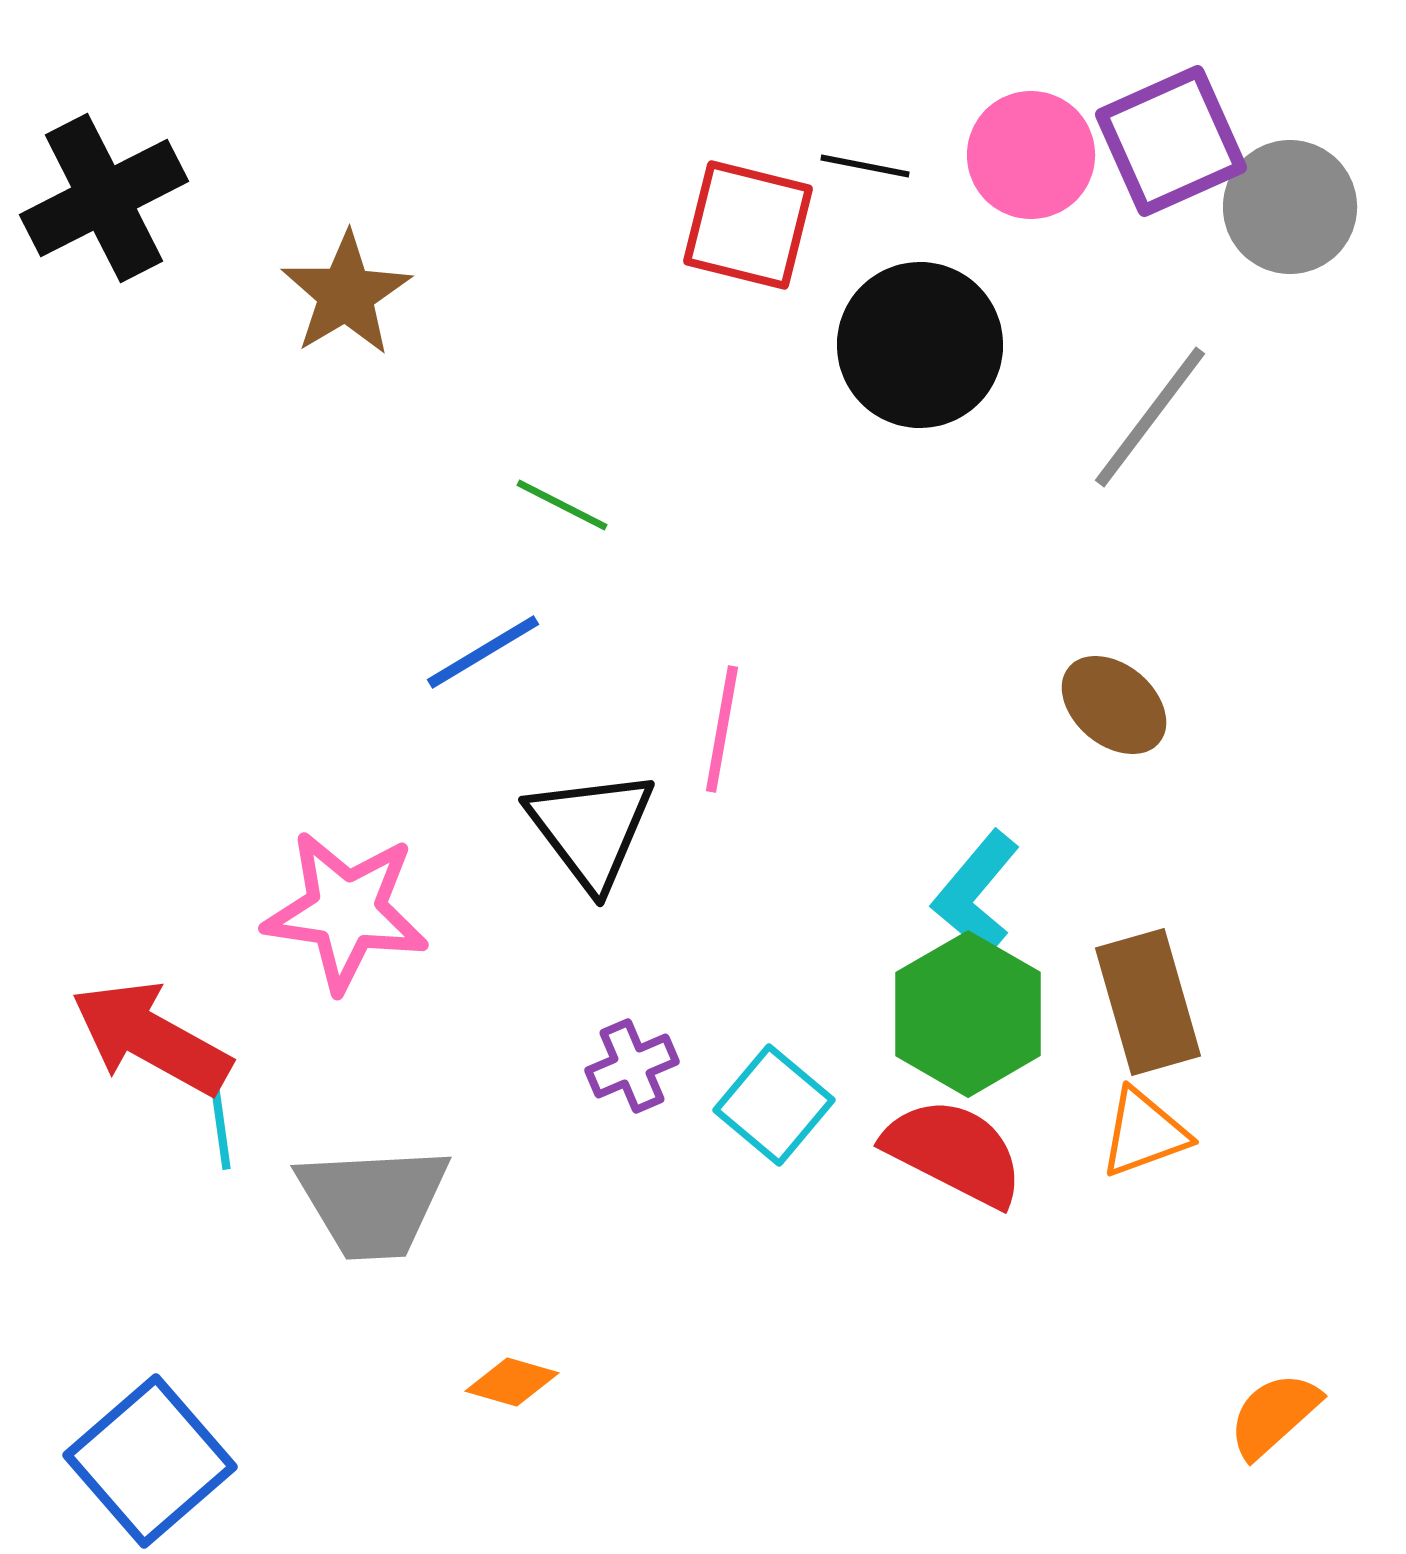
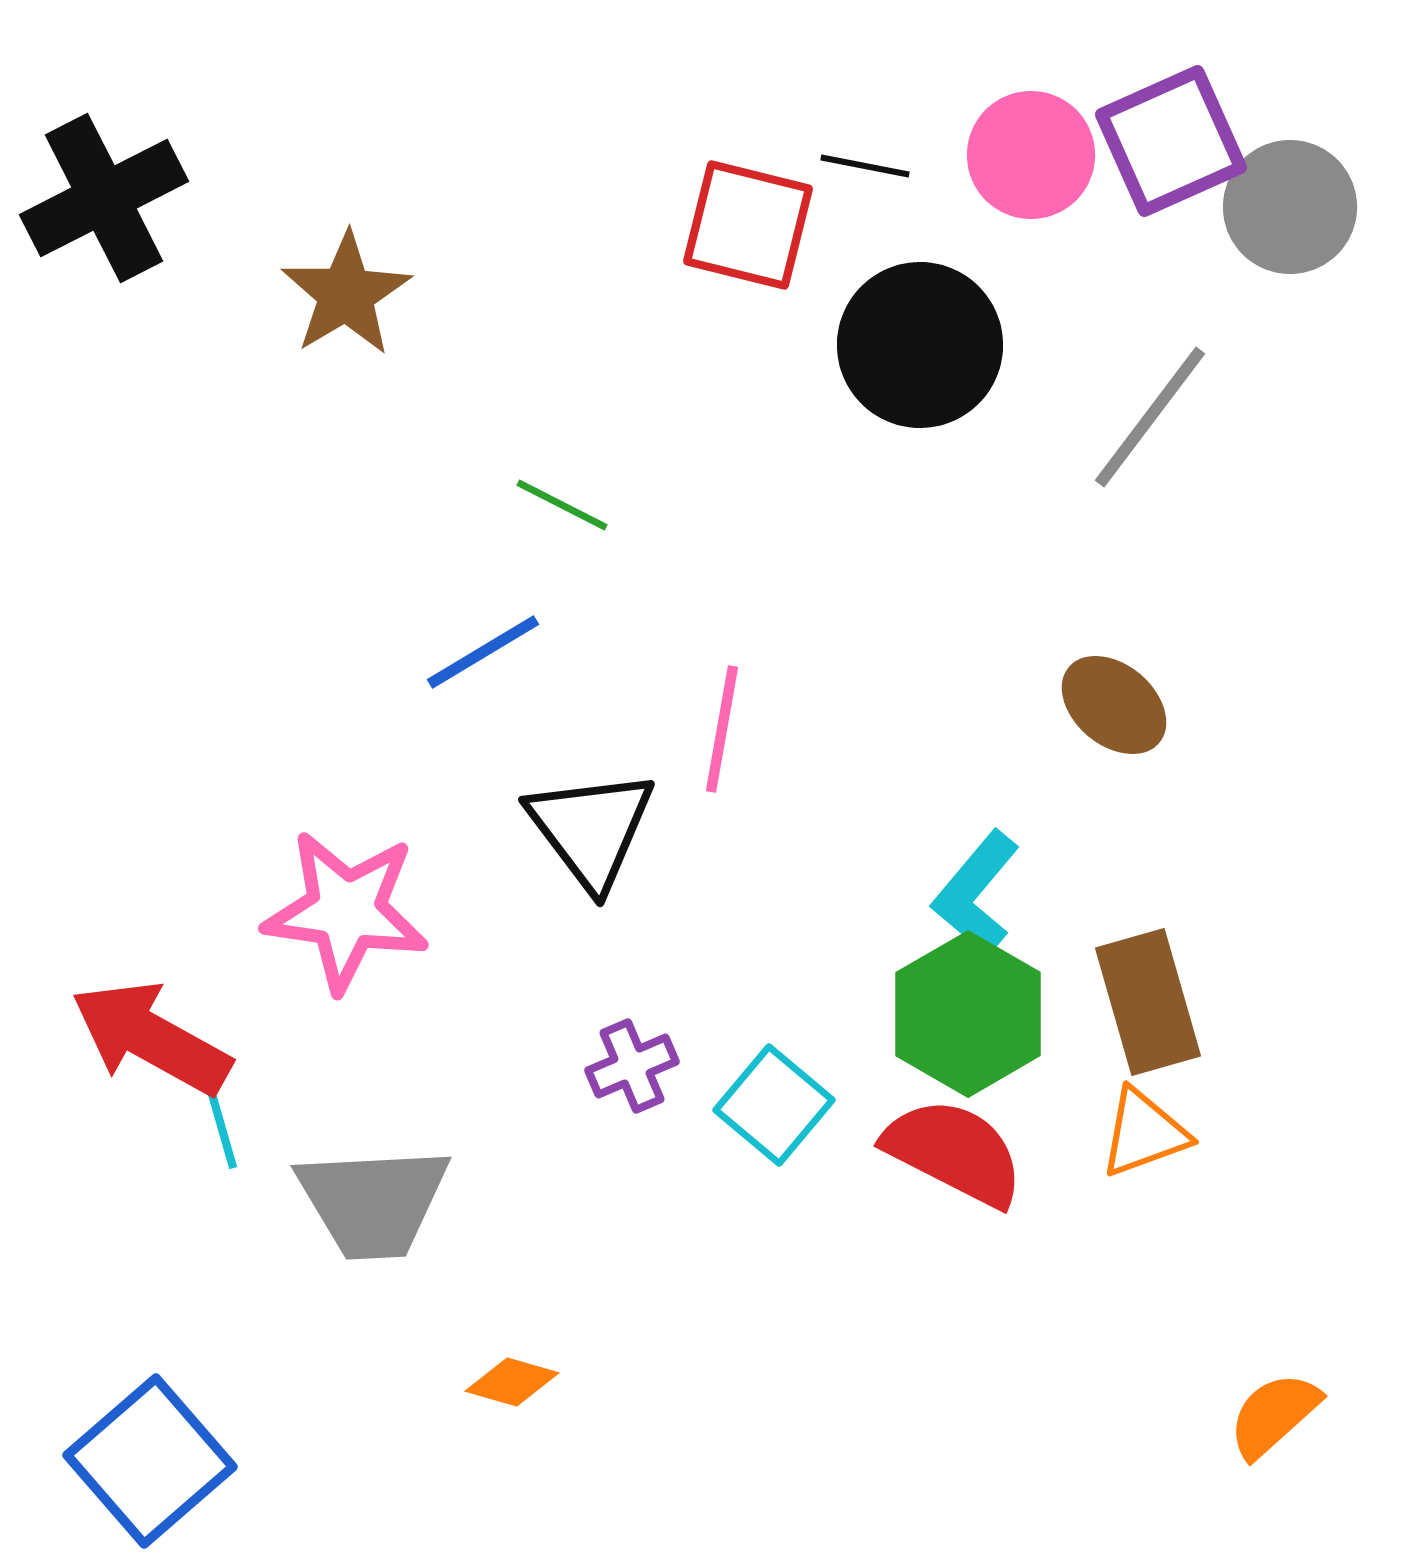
cyan line: rotated 8 degrees counterclockwise
